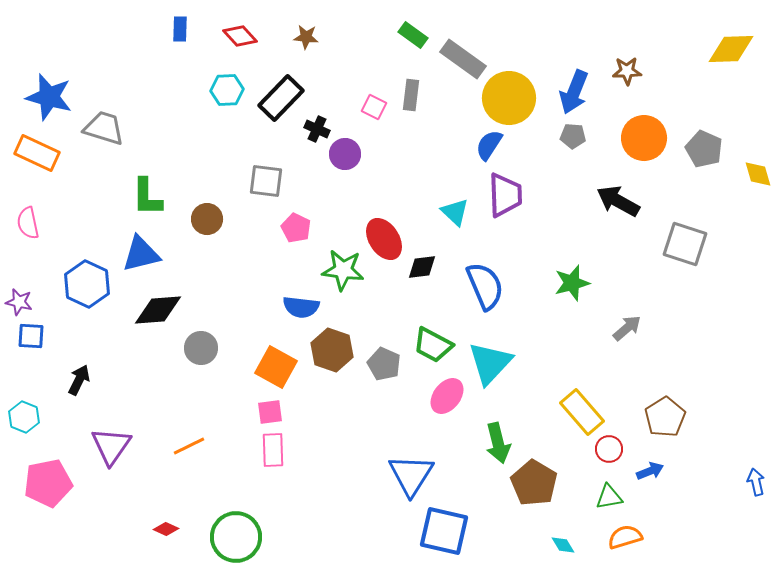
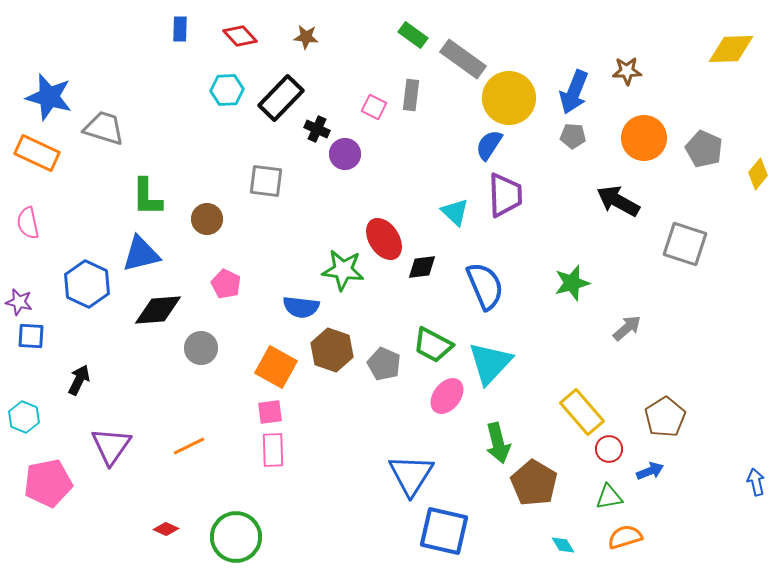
yellow diamond at (758, 174): rotated 56 degrees clockwise
pink pentagon at (296, 228): moved 70 px left, 56 px down
